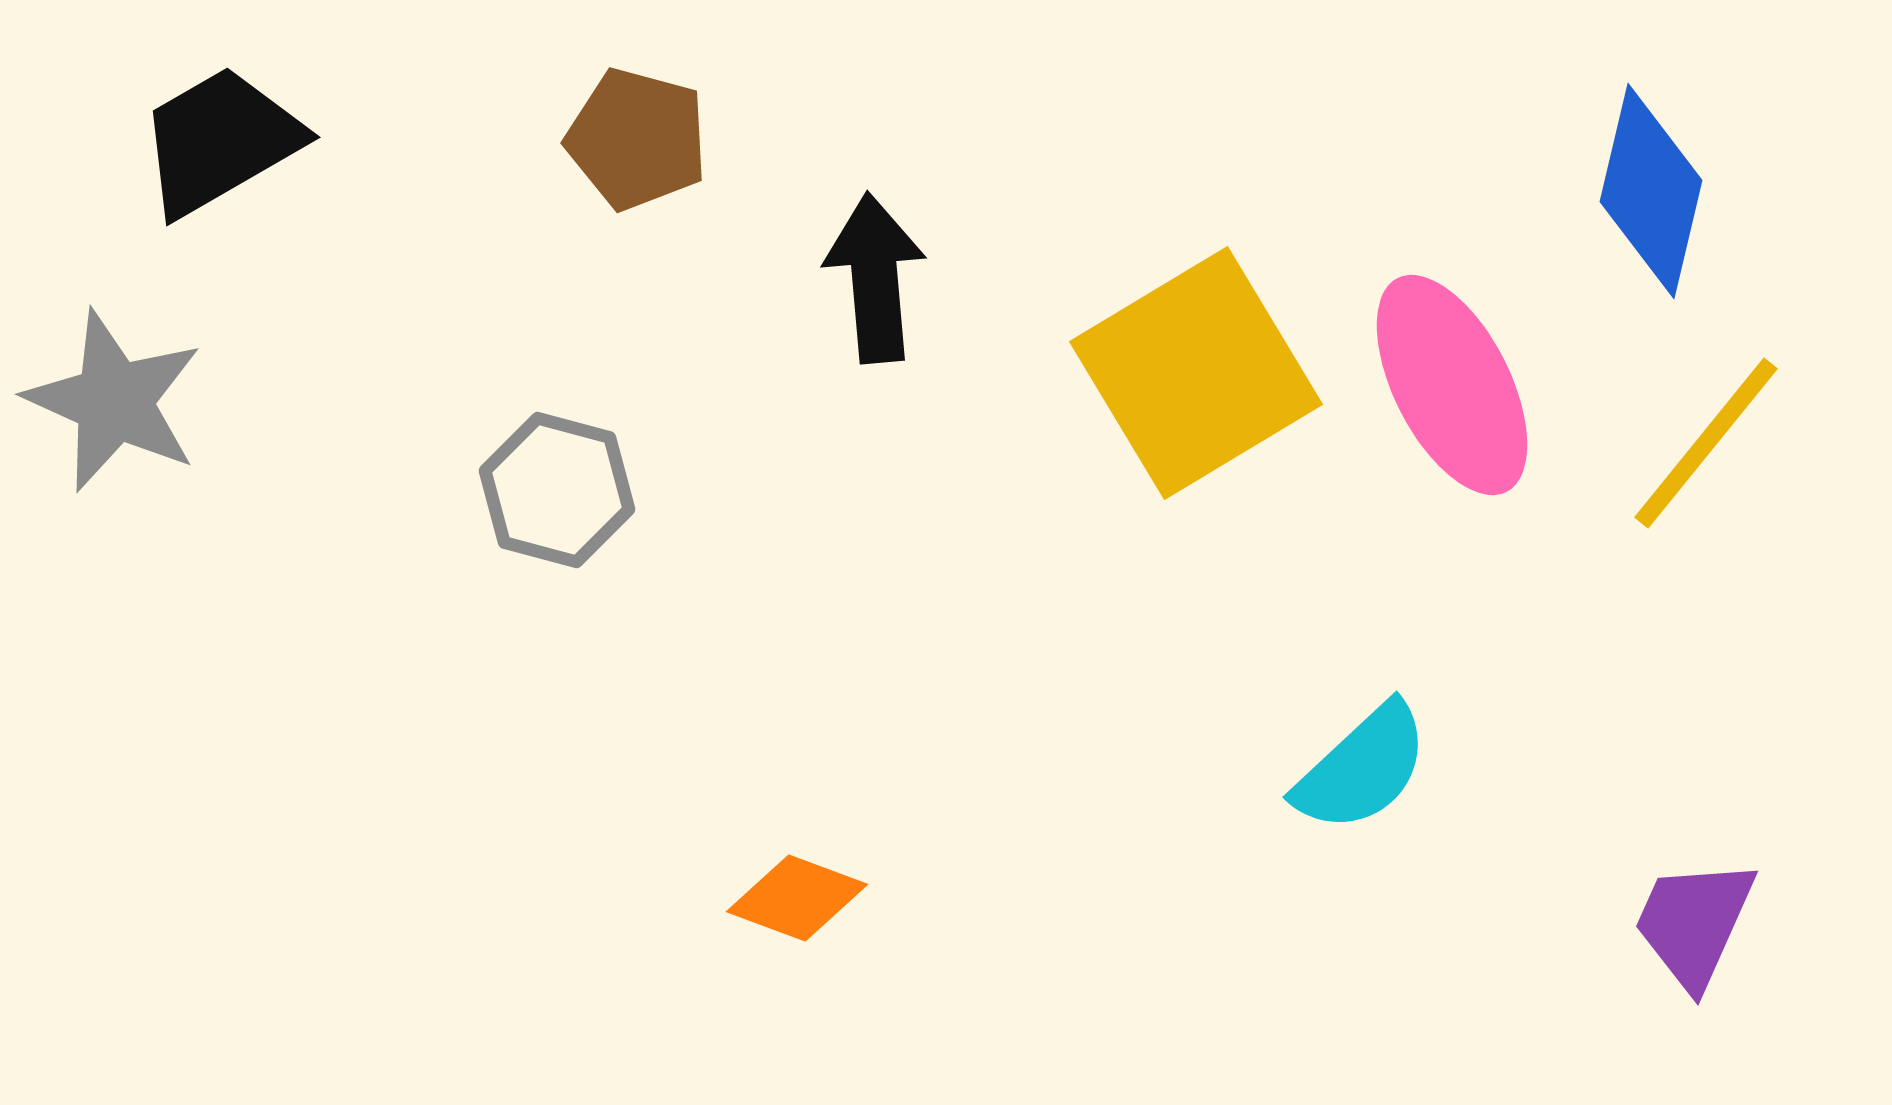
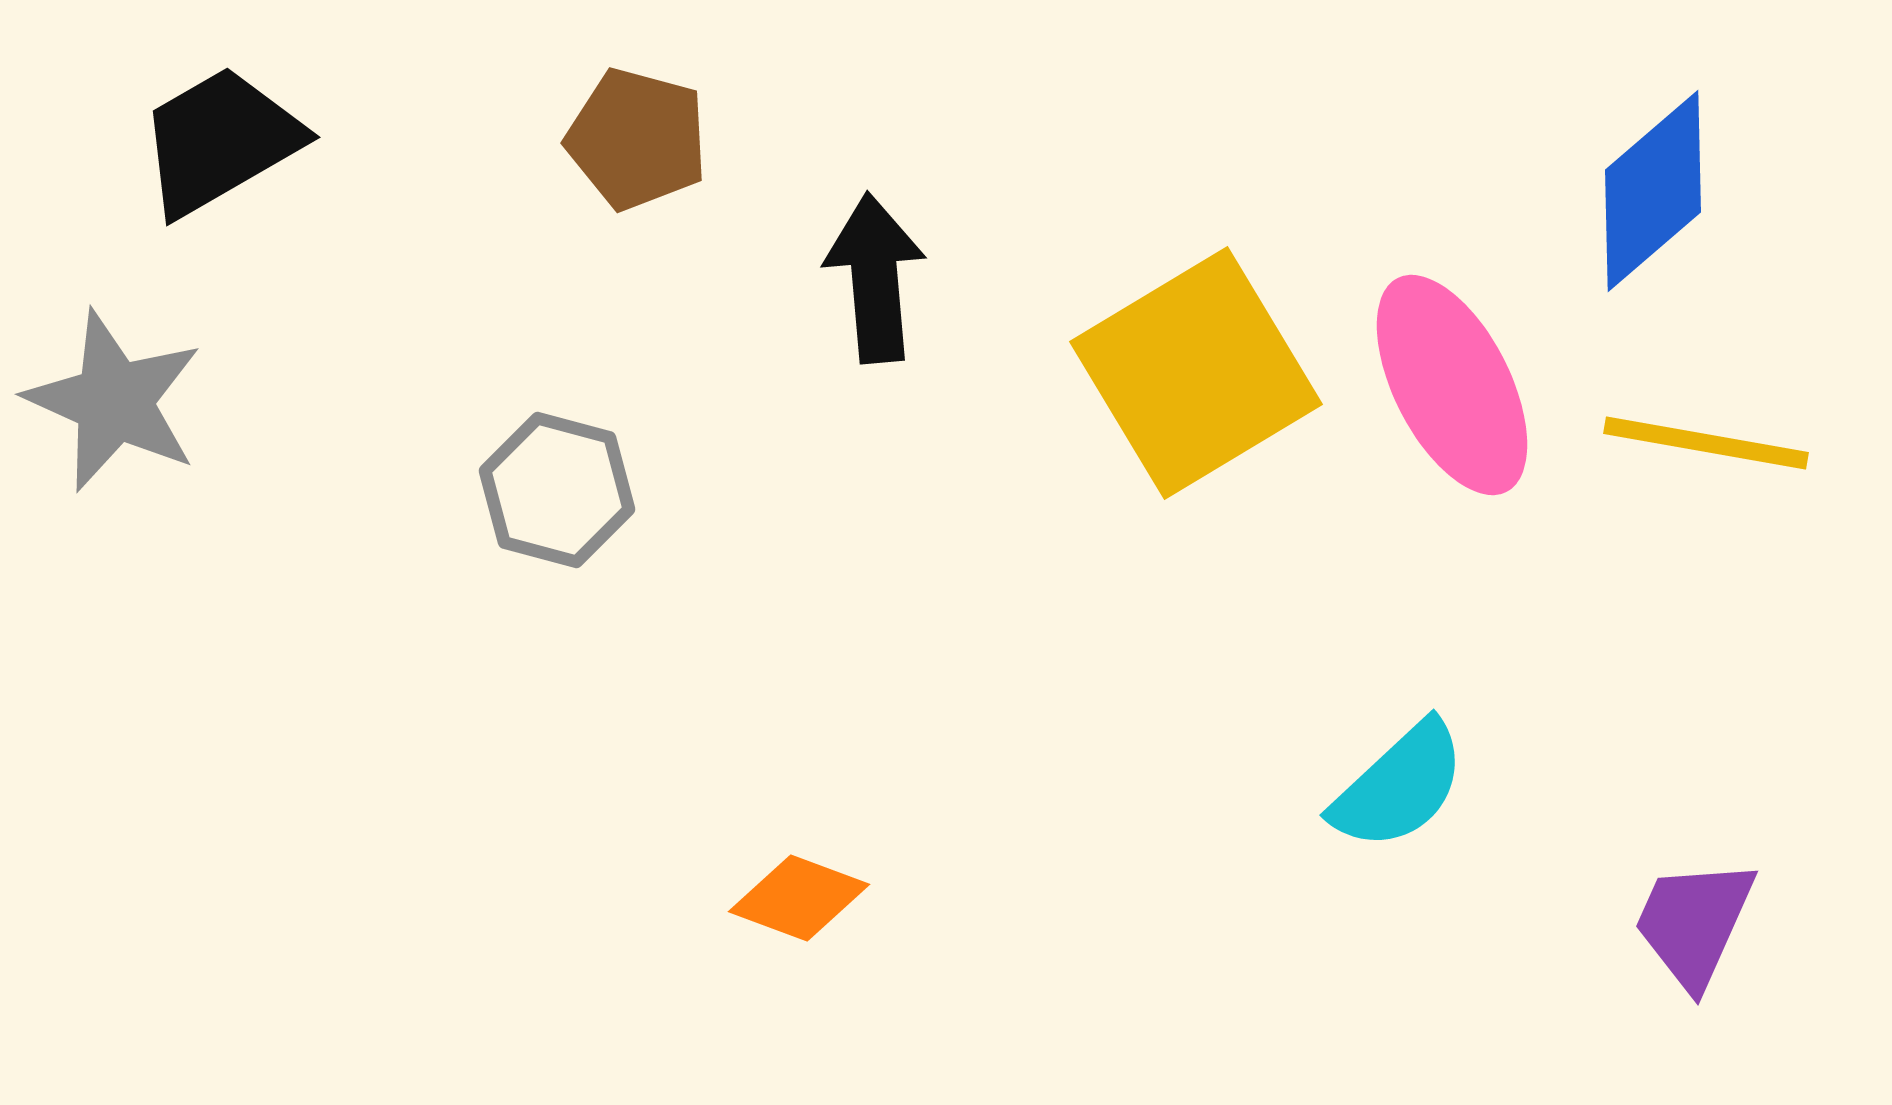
blue diamond: moved 2 px right; rotated 36 degrees clockwise
yellow line: rotated 61 degrees clockwise
cyan semicircle: moved 37 px right, 18 px down
orange diamond: moved 2 px right
